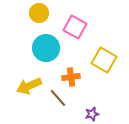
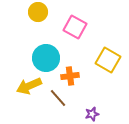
yellow circle: moved 1 px left, 1 px up
cyan circle: moved 10 px down
yellow square: moved 4 px right
orange cross: moved 1 px left, 1 px up
